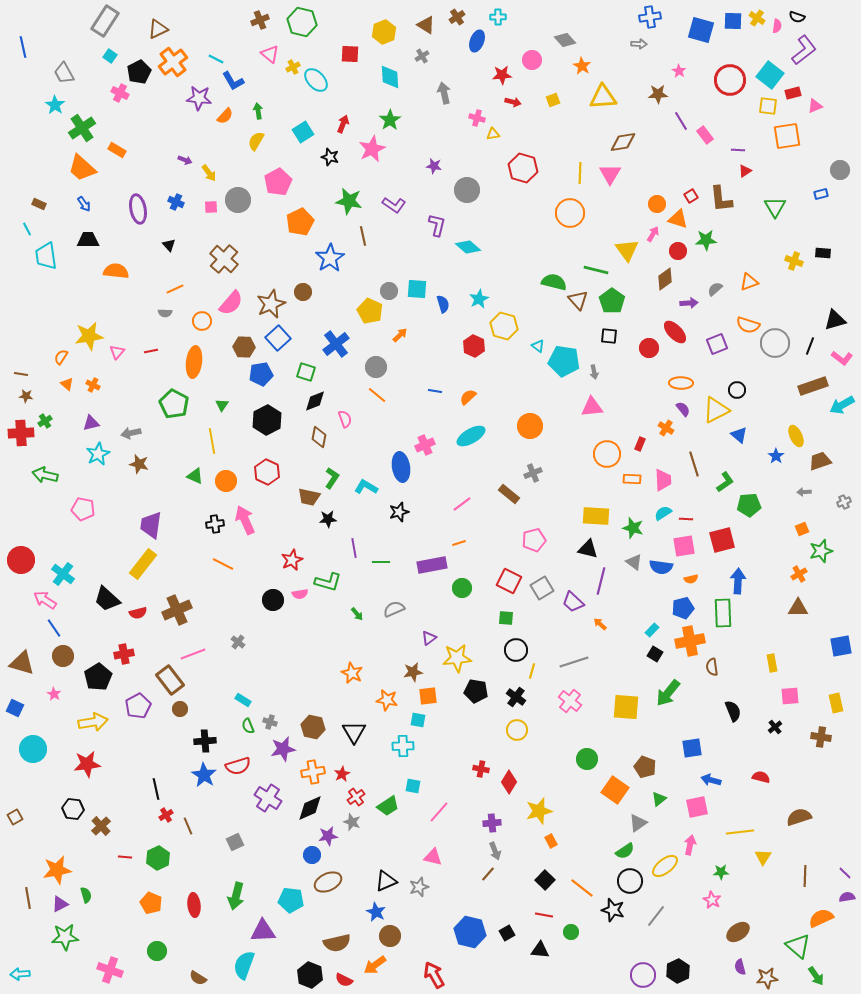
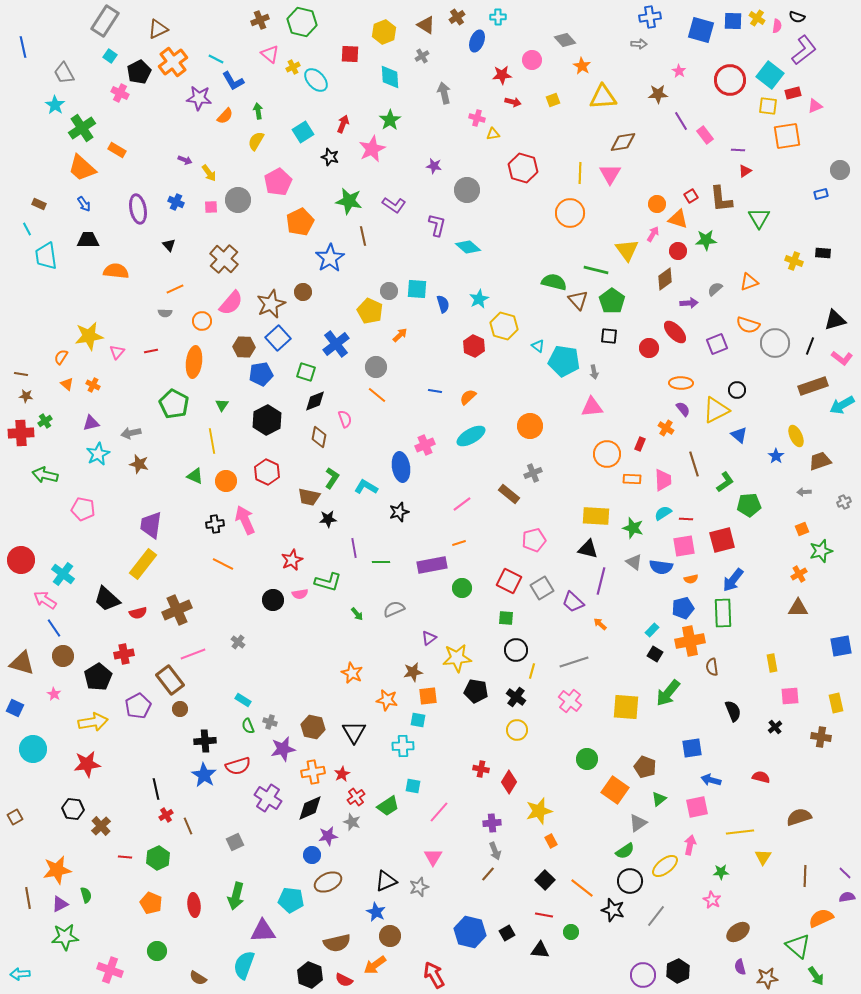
green triangle at (775, 207): moved 16 px left, 11 px down
blue arrow at (738, 581): moved 5 px left, 1 px up; rotated 145 degrees counterclockwise
pink triangle at (433, 857): rotated 48 degrees clockwise
